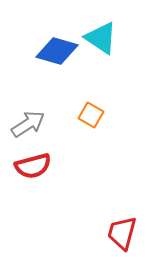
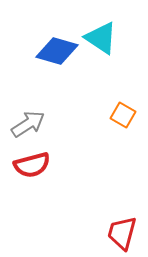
orange square: moved 32 px right
red semicircle: moved 1 px left, 1 px up
